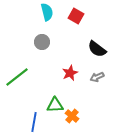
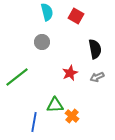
black semicircle: moved 2 px left; rotated 138 degrees counterclockwise
